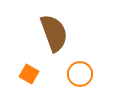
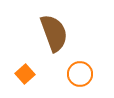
orange square: moved 4 px left; rotated 18 degrees clockwise
